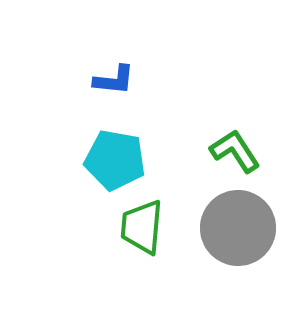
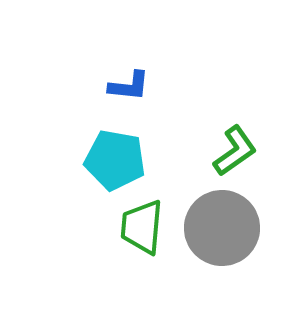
blue L-shape: moved 15 px right, 6 px down
green L-shape: rotated 88 degrees clockwise
gray circle: moved 16 px left
